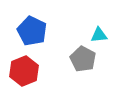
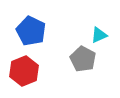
blue pentagon: moved 1 px left
cyan triangle: rotated 18 degrees counterclockwise
